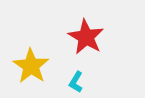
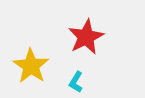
red star: rotated 15 degrees clockwise
